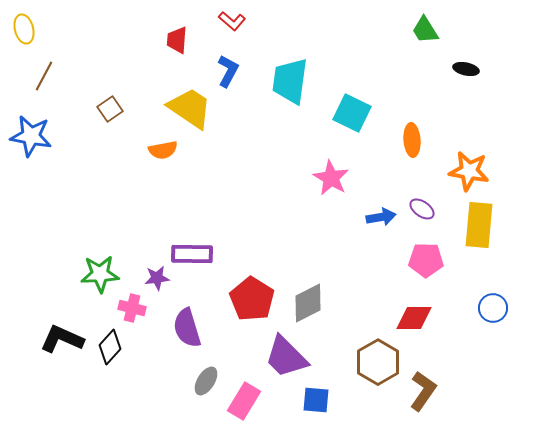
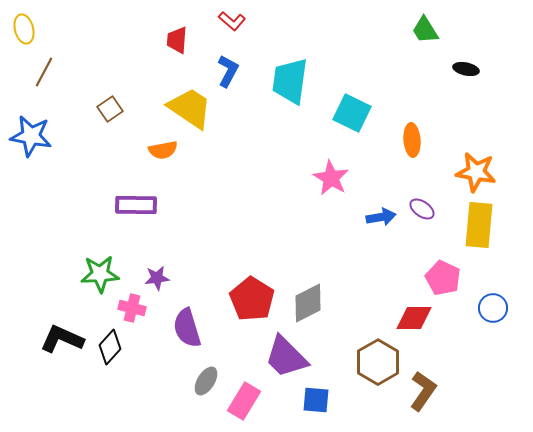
brown line: moved 4 px up
orange star: moved 7 px right, 1 px down
purple rectangle: moved 56 px left, 49 px up
pink pentagon: moved 17 px right, 18 px down; rotated 24 degrees clockwise
